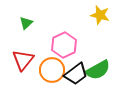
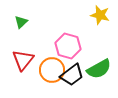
green triangle: moved 5 px left, 1 px up
pink hexagon: moved 4 px right, 1 px down; rotated 20 degrees counterclockwise
green semicircle: moved 1 px right, 1 px up
black trapezoid: moved 4 px left, 1 px down
